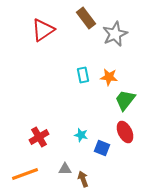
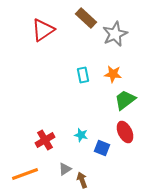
brown rectangle: rotated 10 degrees counterclockwise
orange star: moved 4 px right, 3 px up
green trapezoid: rotated 15 degrees clockwise
red cross: moved 6 px right, 3 px down
gray triangle: rotated 32 degrees counterclockwise
brown arrow: moved 1 px left, 1 px down
